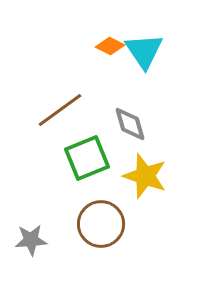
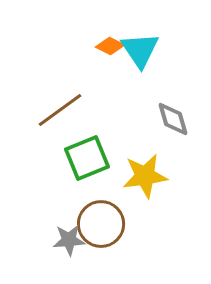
cyan triangle: moved 4 px left, 1 px up
gray diamond: moved 43 px right, 5 px up
yellow star: rotated 27 degrees counterclockwise
gray star: moved 38 px right
